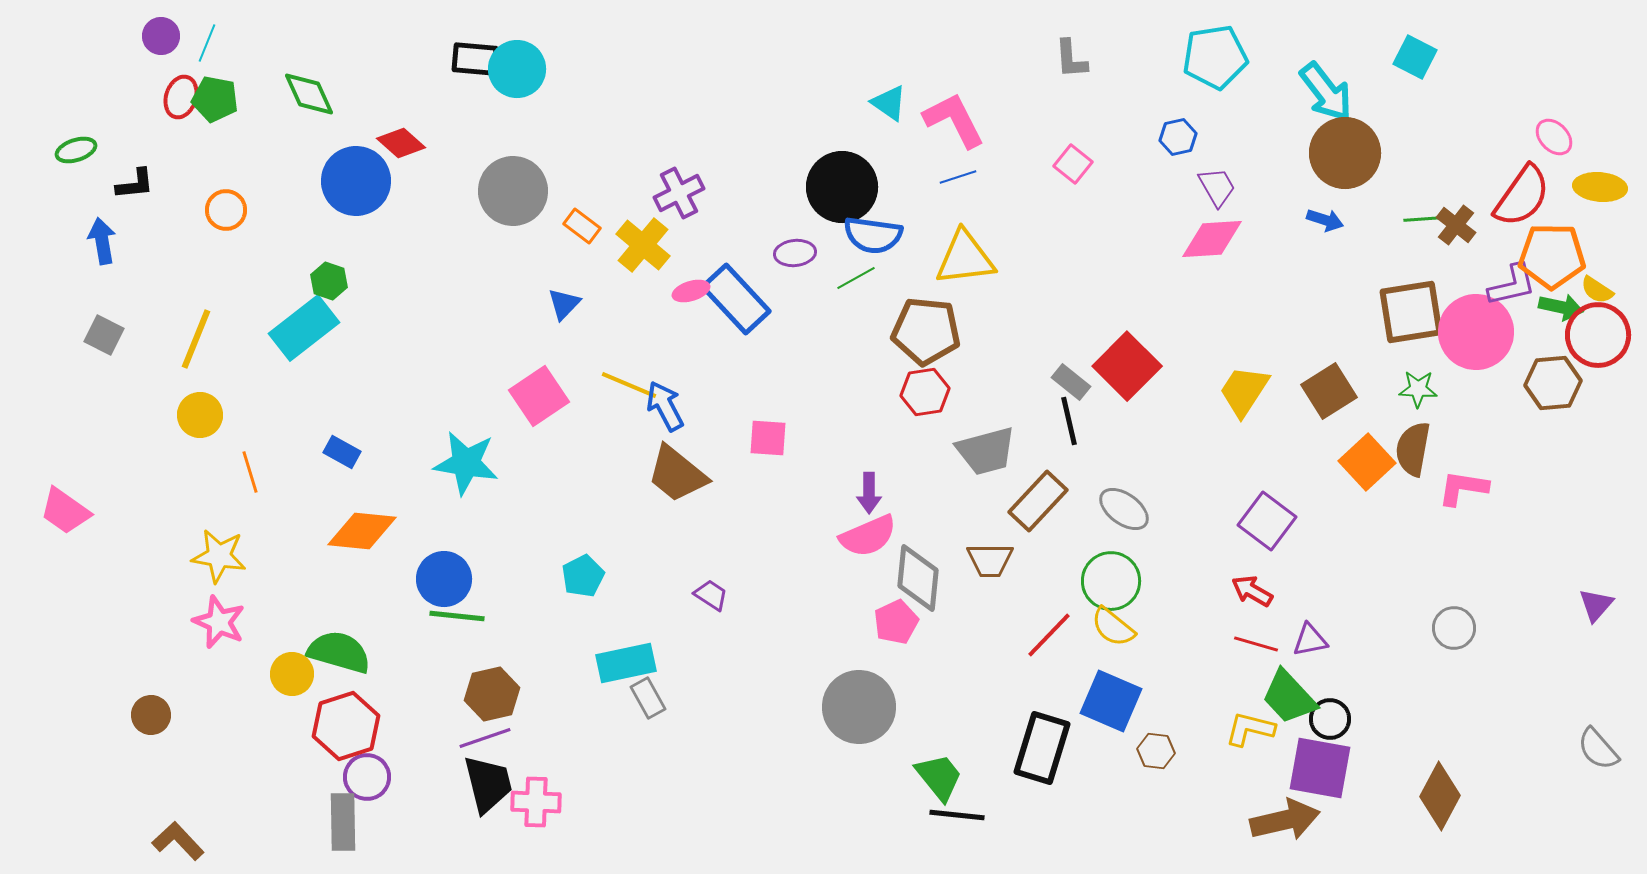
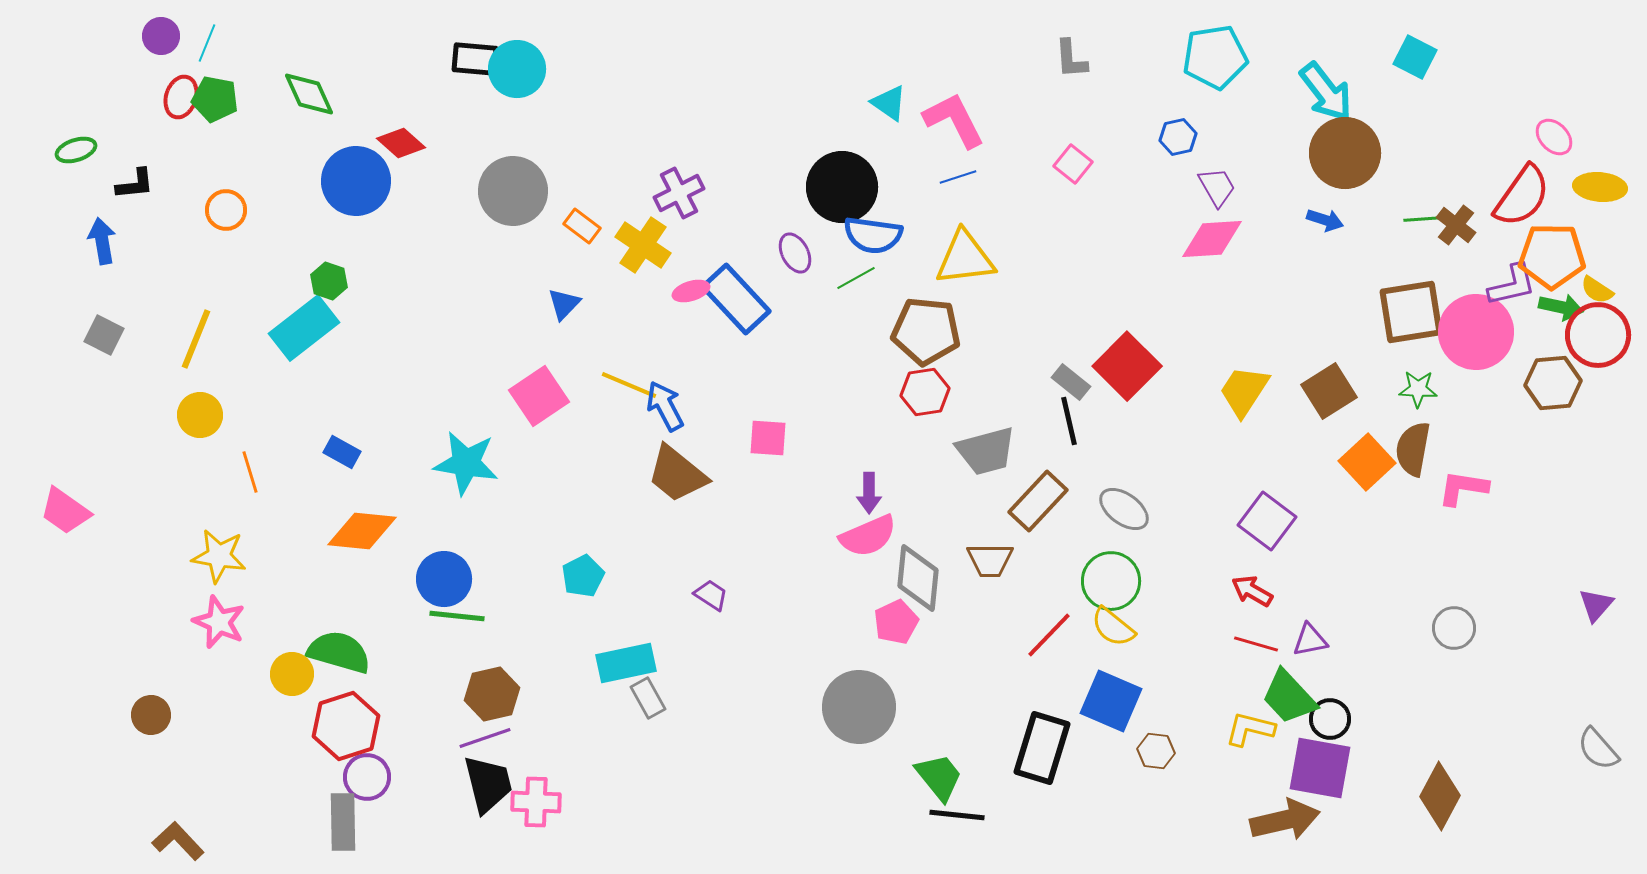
yellow cross at (643, 245): rotated 6 degrees counterclockwise
purple ellipse at (795, 253): rotated 69 degrees clockwise
